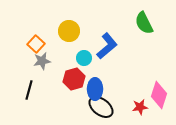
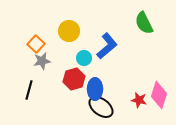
red star: moved 1 px left, 7 px up; rotated 21 degrees clockwise
